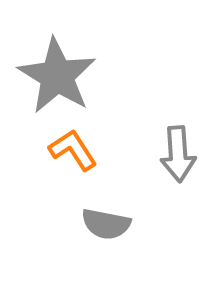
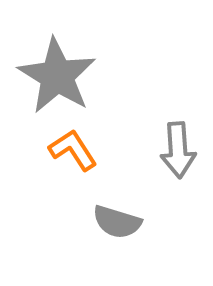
gray arrow: moved 4 px up
gray semicircle: moved 11 px right, 2 px up; rotated 6 degrees clockwise
